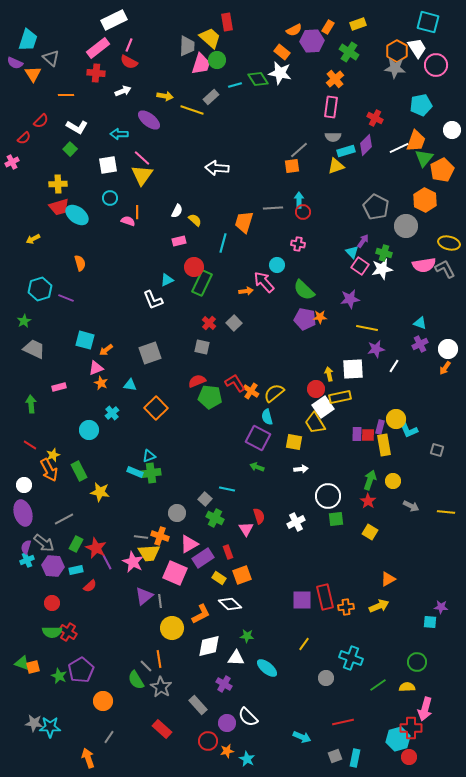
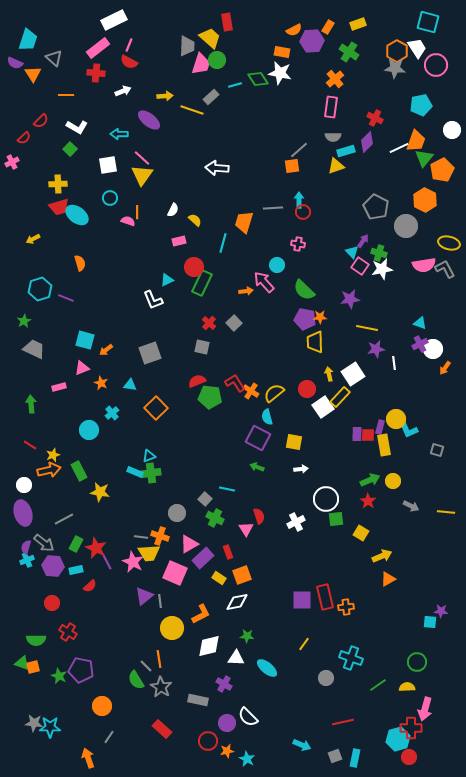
orange rectangle at (282, 52): rotated 28 degrees counterclockwise
gray triangle at (51, 58): moved 3 px right
yellow arrow at (165, 96): rotated 14 degrees counterclockwise
purple diamond at (366, 145): moved 1 px right, 3 px up
white semicircle at (177, 211): moved 4 px left, 1 px up
green cross at (384, 253): moved 5 px left
white circle at (448, 349): moved 15 px left
white line at (394, 366): moved 3 px up; rotated 40 degrees counterclockwise
pink triangle at (96, 368): moved 14 px left
white square at (353, 369): moved 5 px down; rotated 30 degrees counterclockwise
red circle at (316, 389): moved 9 px left
yellow rectangle at (340, 397): rotated 35 degrees counterclockwise
yellow trapezoid at (315, 423): moved 81 px up; rotated 30 degrees clockwise
orange arrow at (49, 470): rotated 75 degrees counterclockwise
green arrow at (370, 480): rotated 48 degrees clockwise
white circle at (328, 496): moved 2 px left, 3 px down
yellow square at (370, 532): moved 9 px left, 1 px down
purple rectangle at (203, 558): rotated 10 degrees counterclockwise
white diamond at (230, 604): moved 7 px right, 2 px up; rotated 55 degrees counterclockwise
yellow arrow at (379, 606): moved 3 px right, 50 px up
purple star at (441, 607): moved 4 px down
green semicircle at (52, 632): moved 16 px left, 8 px down
purple pentagon at (81, 670): rotated 30 degrees counterclockwise
orange circle at (103, 701): moved 1 px left, 5 px down
gray rectangle at (198, 705): moved 5 px up; rotated 36 degrees counterclockwise
cyan arrow at (302, 737): moved 8 px down
